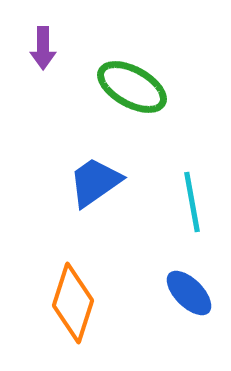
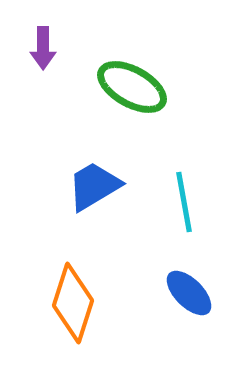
blue trapezoid: moved 1 px left, 4 px down; rotated 4 degrees clockwise
cyan line: moved 8 px left
